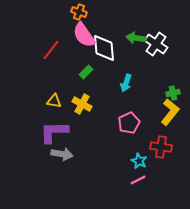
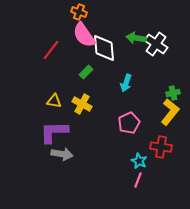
pink line: rotated 42 degrees counterclockwise
